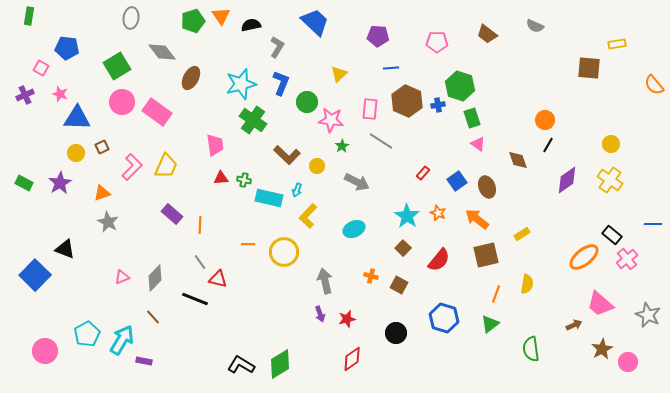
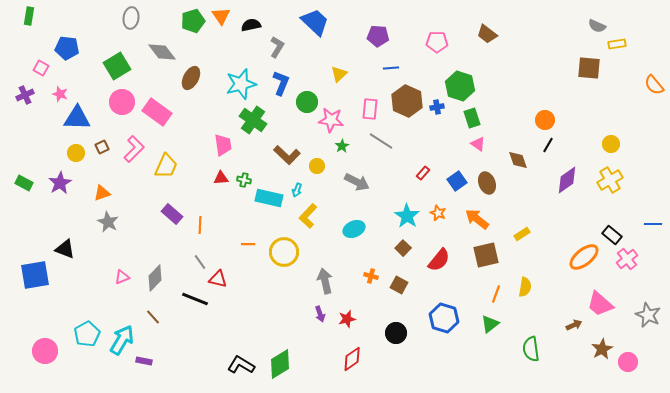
gray semicircle at (535, 26): moved 62 px right
blue cross at (438, 105): moved 1 px left, 2 px down
pink trapezoid at (215, 145): moved 8 px right
pink L-shape at (132, 167): moved 2 px right, 18 px up
yellow cross at (610, 180): rotated 25 degrees clockwise
brown ellipse at (487, 187): moved 4 px up
blue square at (35, 275): rotated 36 degrees clockwise
yellow semicircle at (527, 284): moved 2 px left, 3 px down
